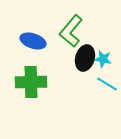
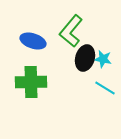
cyan line: moved 2 px left, 4 px down
